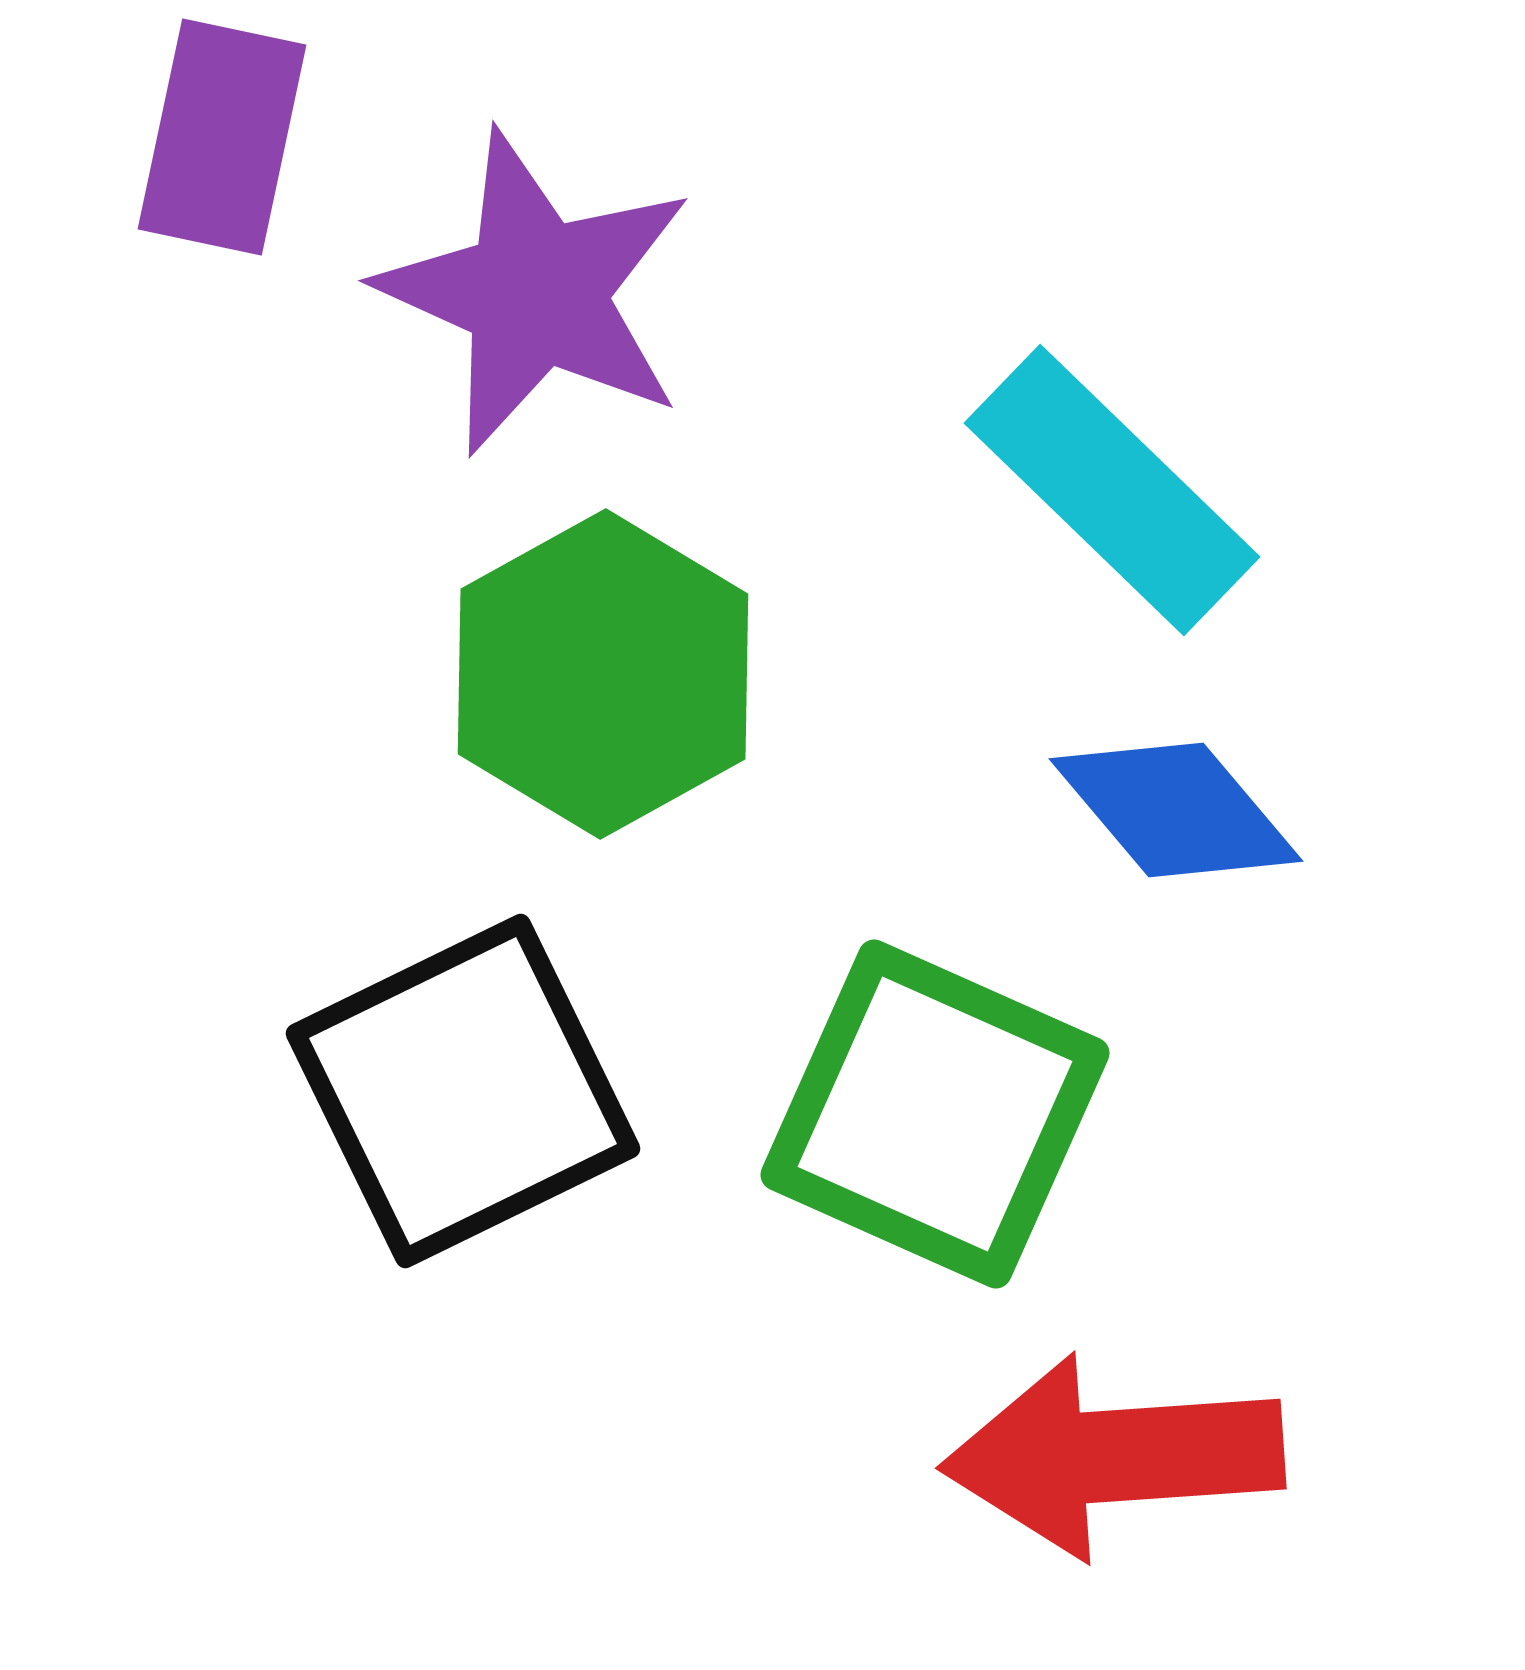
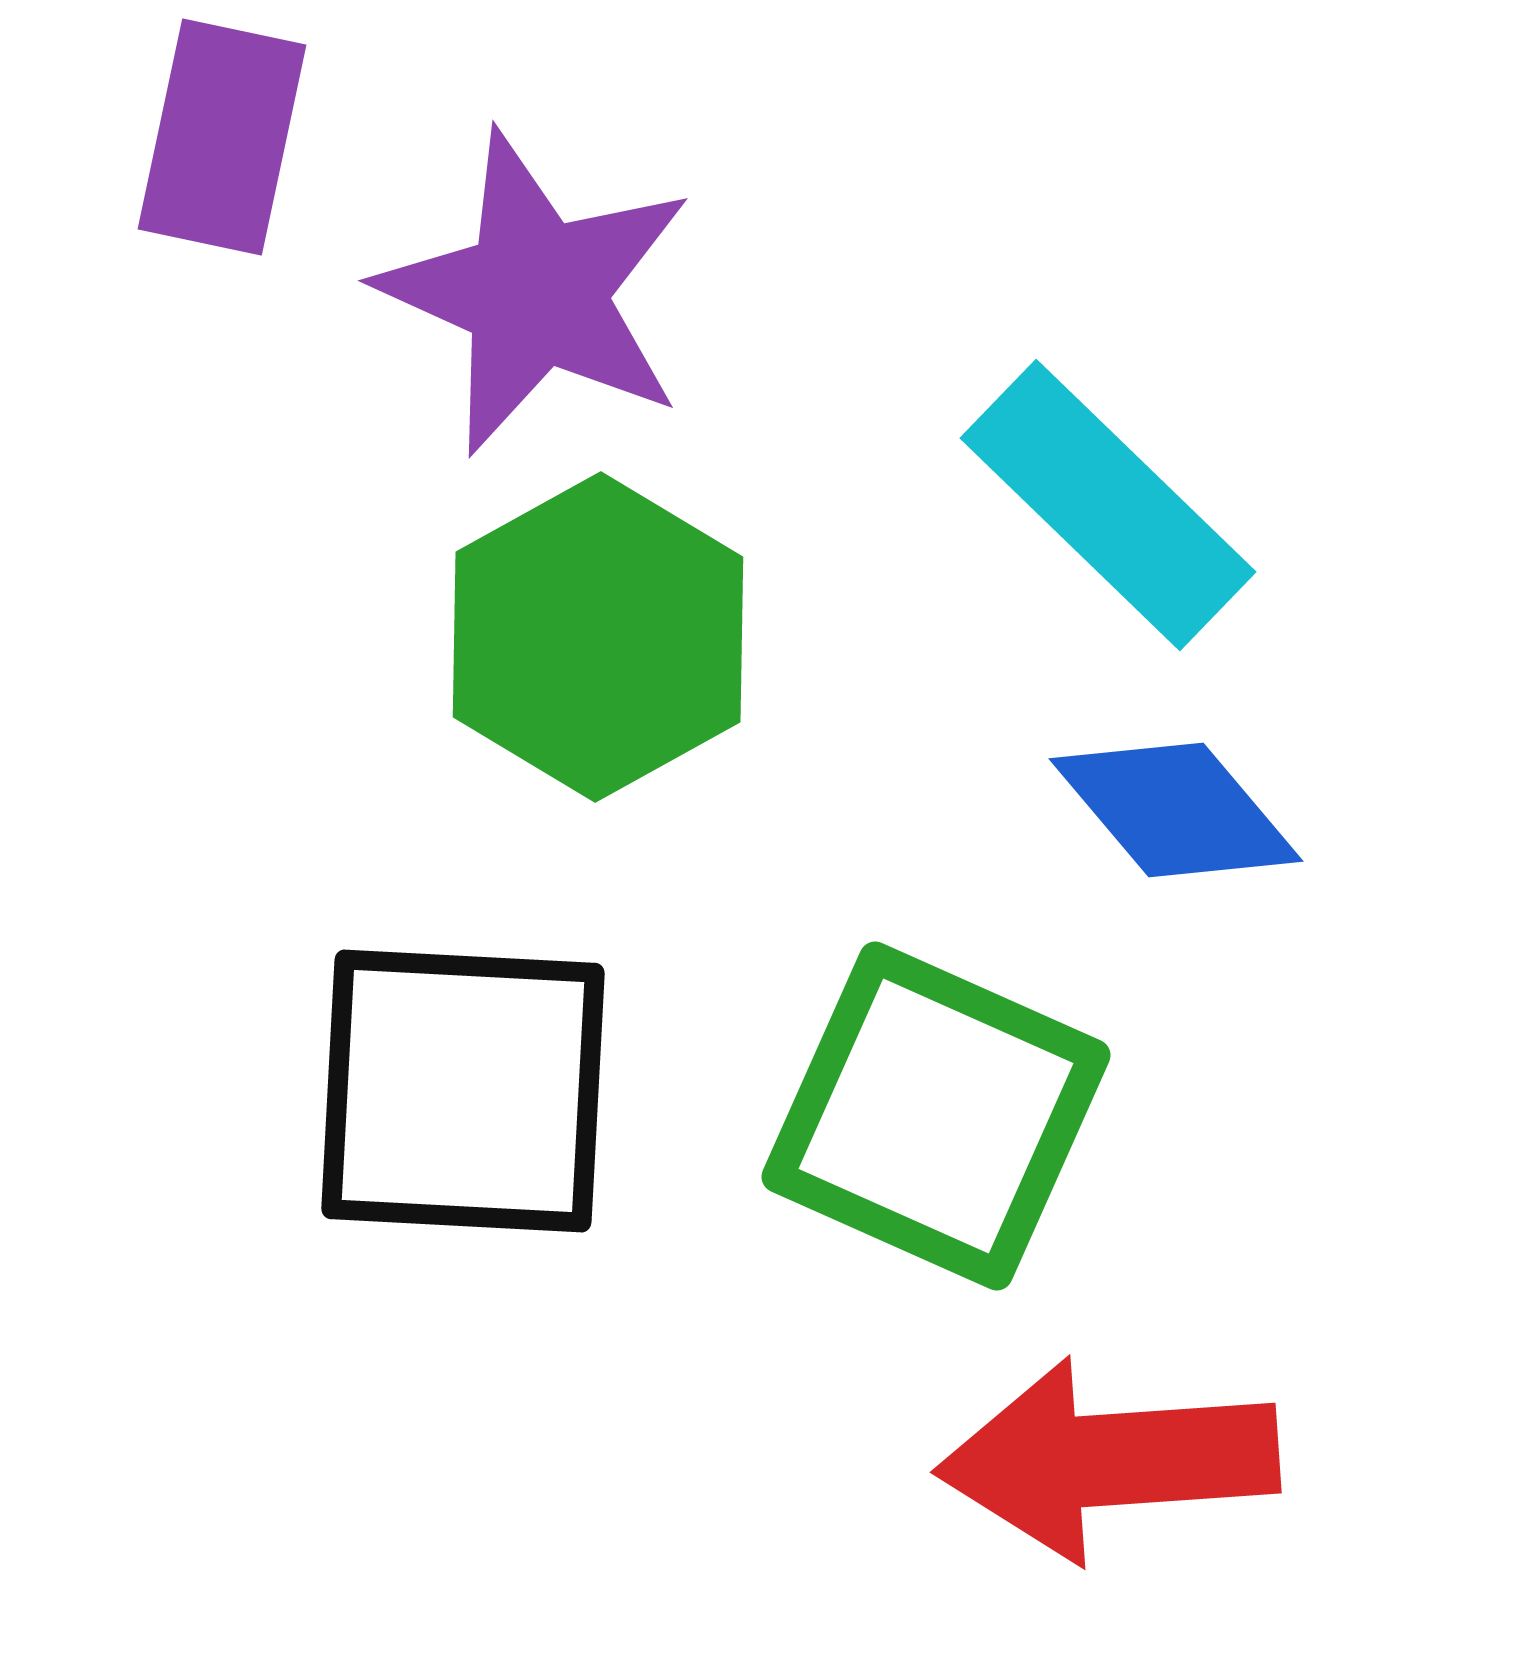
cyan rectangle: moved 4 px left, 15 px down
green hexagon: moved 5 px left, 37 px up
black square: rotated 29 degrees clockwise
green square: moved 1 px right, 2 px down
red arrow: moved 5 px left, 4 px down
